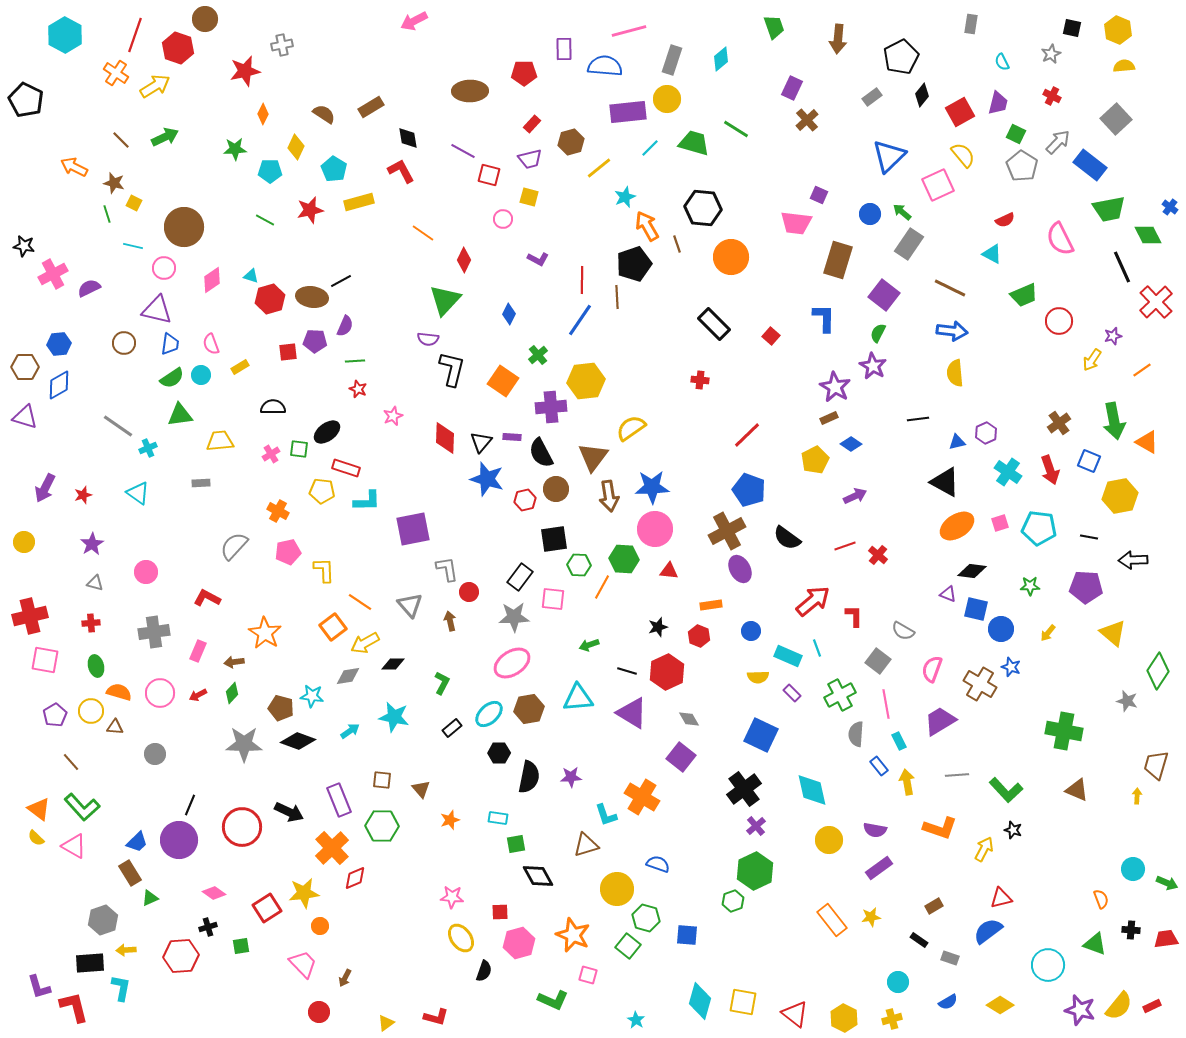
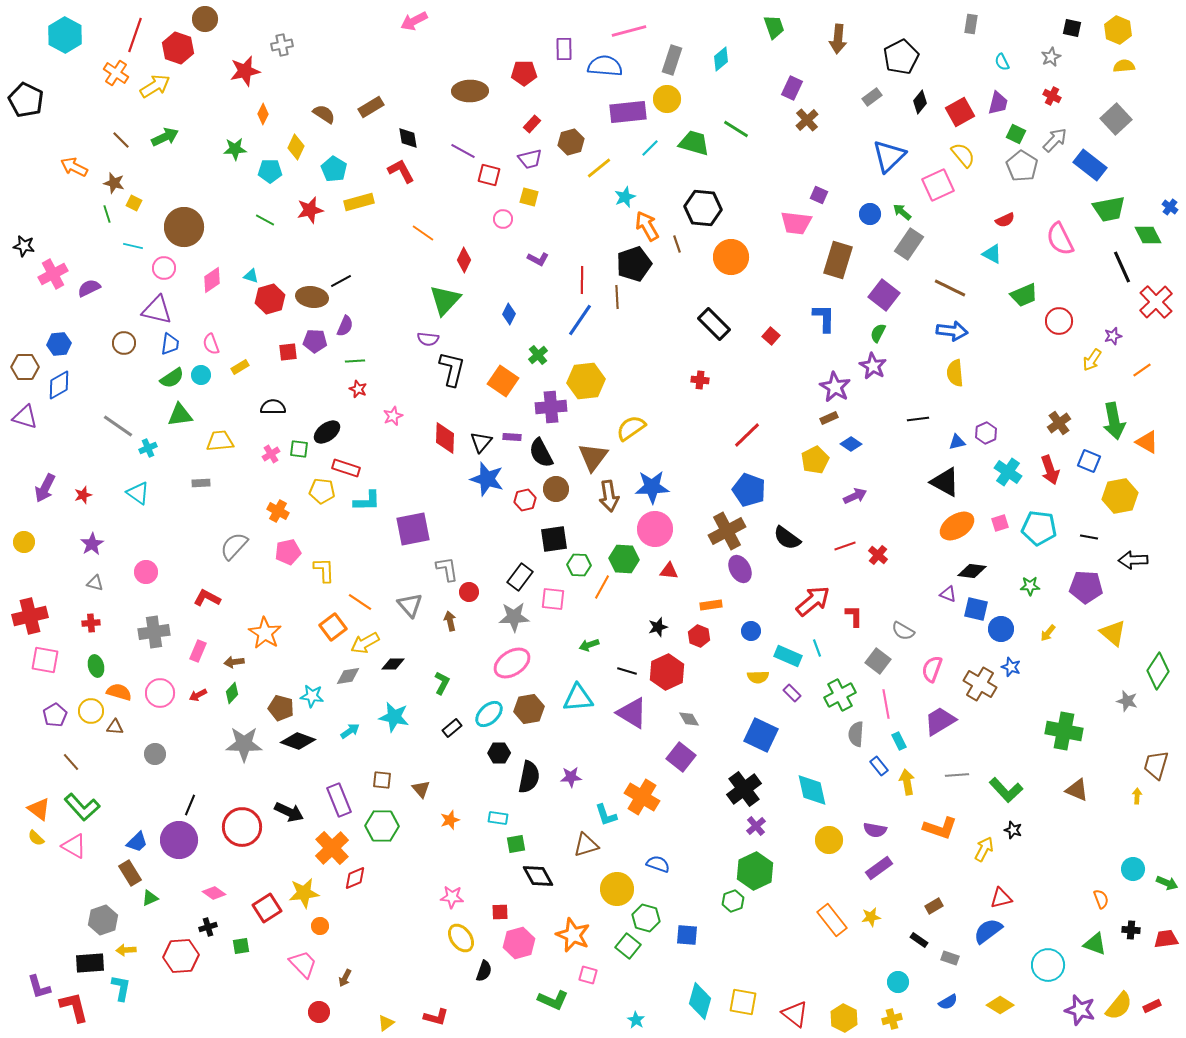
gray star at (1051, 54): moved 3 px down
black diamond at (922, 95): moved 2 px left, 7 px down
gray arrow at (1058, 142): moved 3 px left, 2 px up
